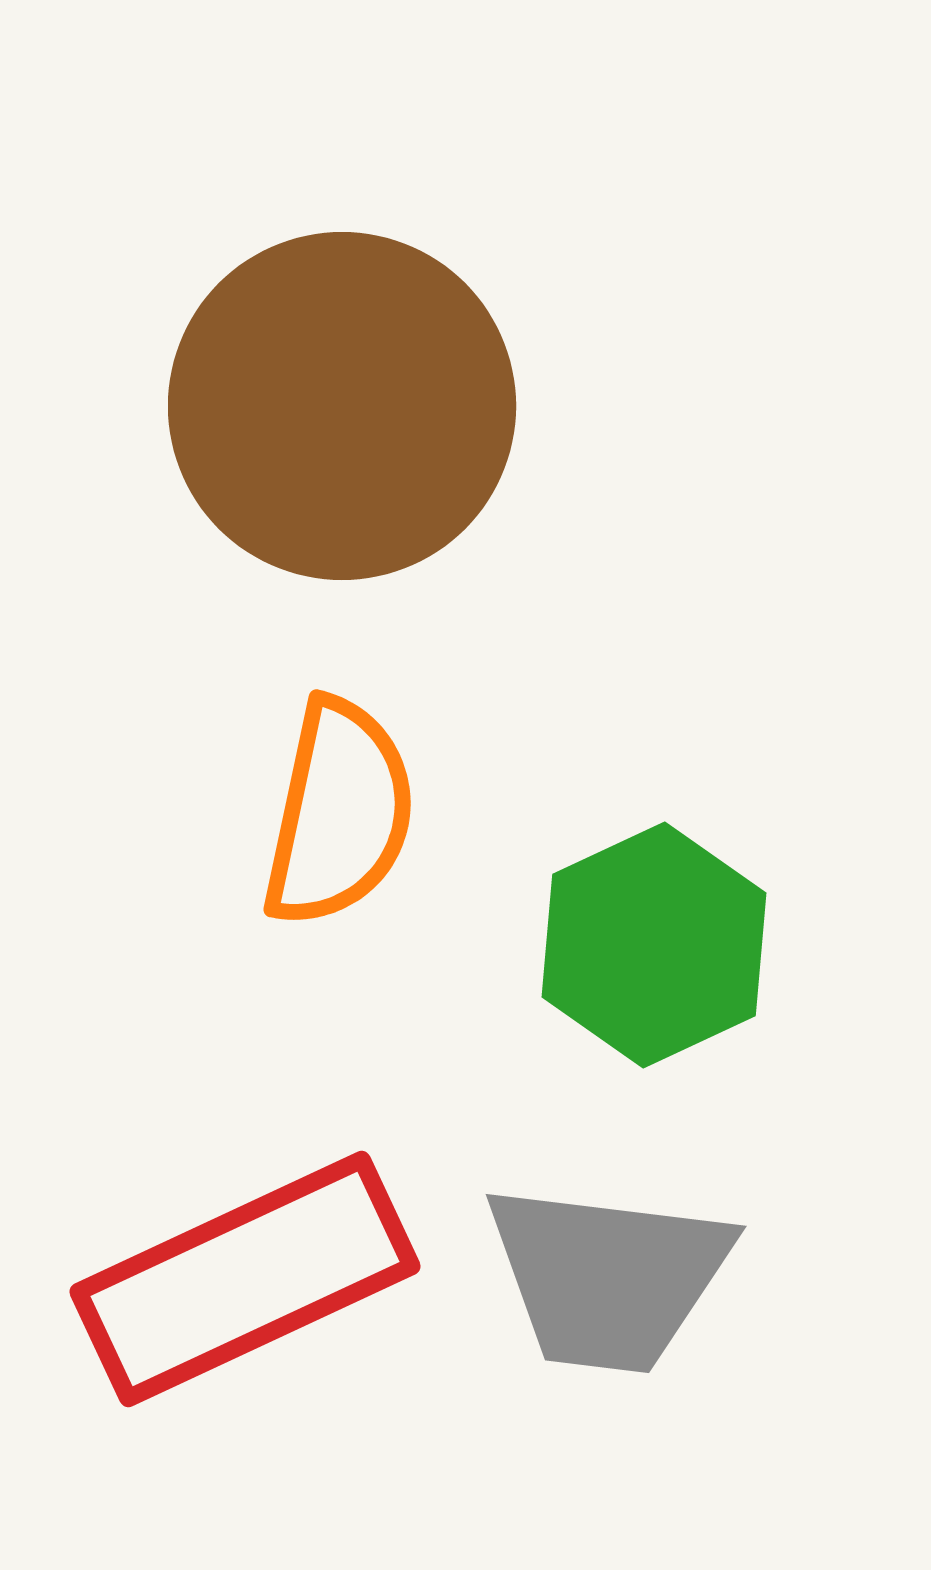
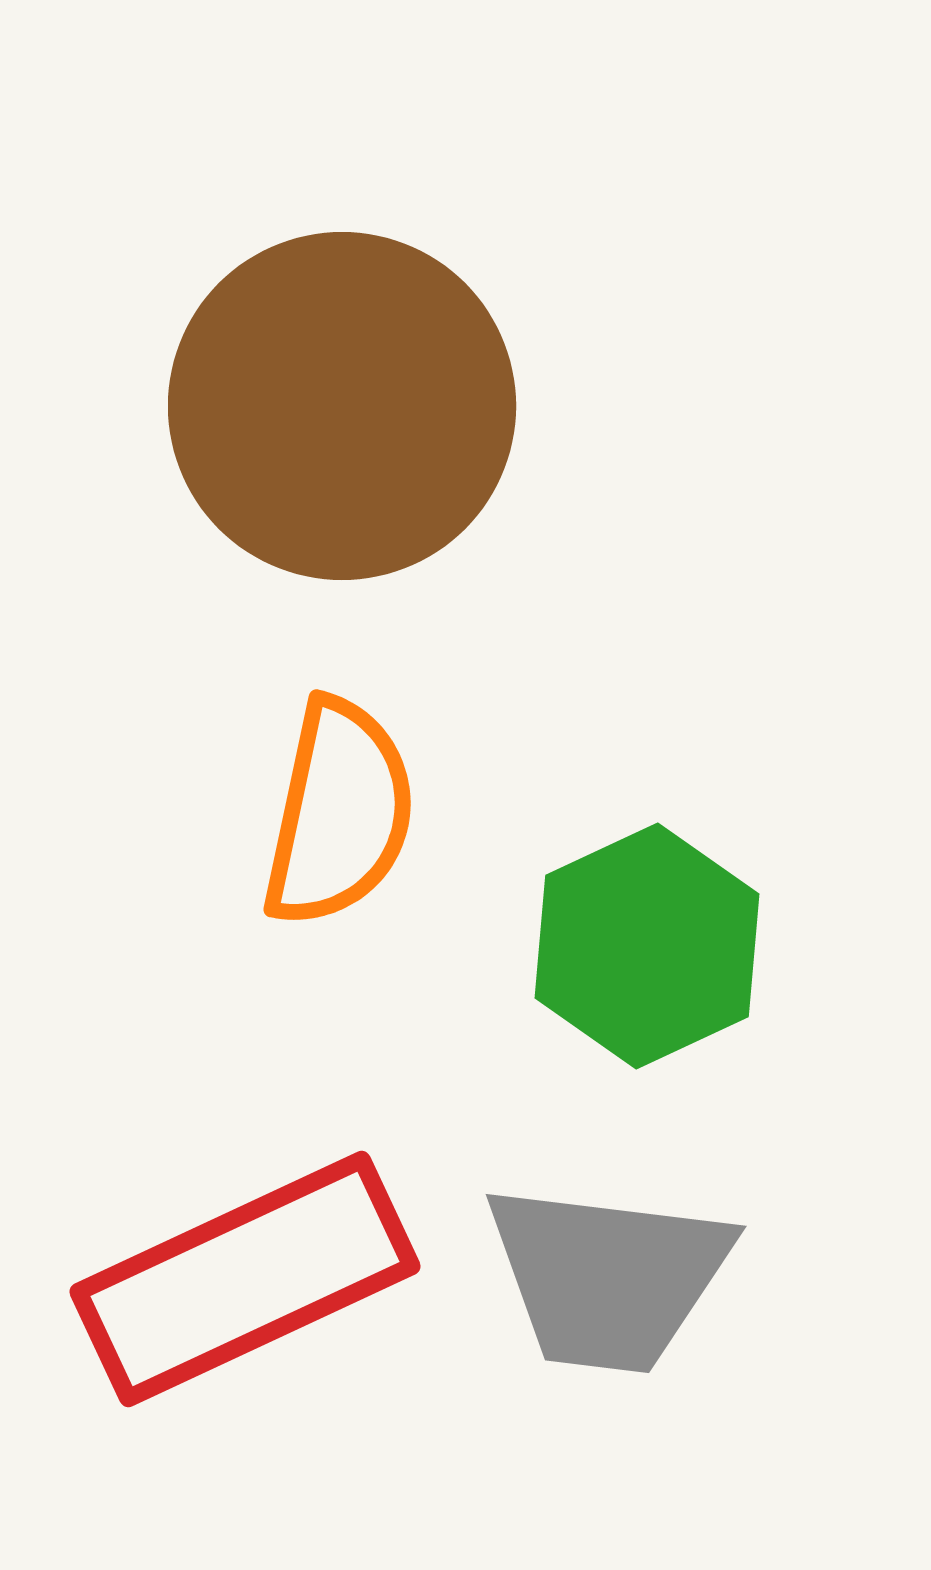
green hexagon: moved 7 px left, 1 px down
